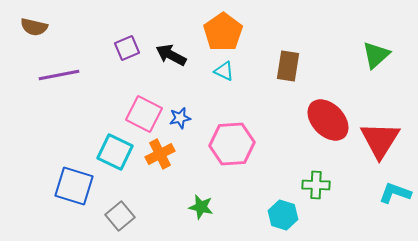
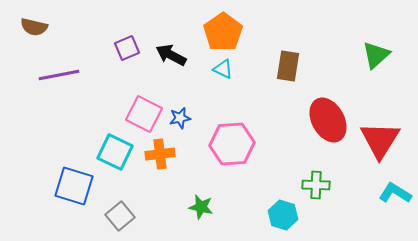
cyan triangle: moved 1 px left, 2 px up
red ellipse: rotated 15 degrees clockwise
orange cross: rotated 20 degrees clockwise
cyan L-shape: rotated 12 degrees clockwise
